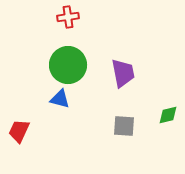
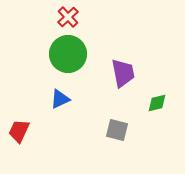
red cross: rotated 35 degrees counterclockwise
green circle: moved 11 px up
blue triangle: rotated 40 degrees counterclockwise
green diamond: moved 11 px left, 12 px up
gray square: moved 7 px left, 4 px down; rotated 10 degrees clockwise
